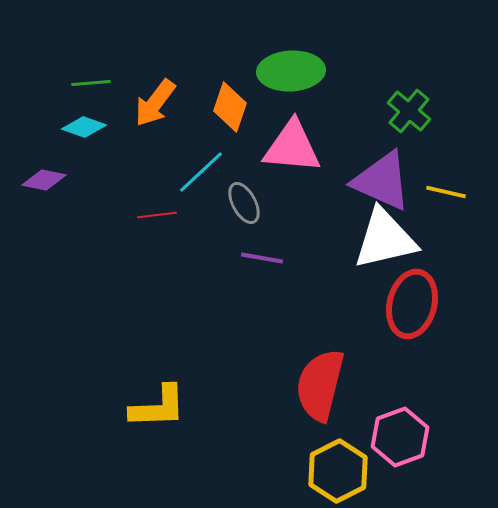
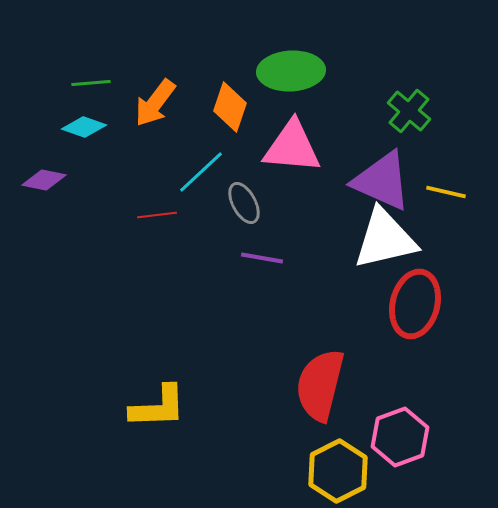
red ellipse: moved 3 px right
